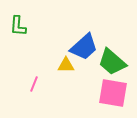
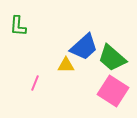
green trapezoid: moved 4 px up
pink line: moved 1 px right, 1 px up
pink square: moved 2 px up; rotated 24 degrees clockwise
